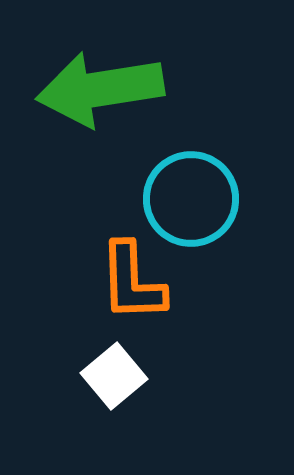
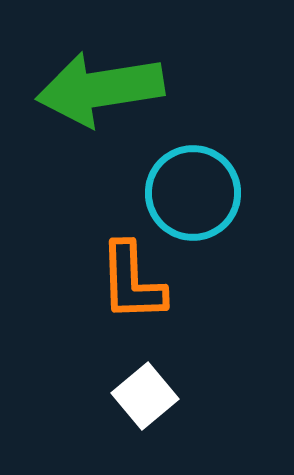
cyan circle: moved 2 px right, 6 px up
white square: moved 31 px right, 20 px down
